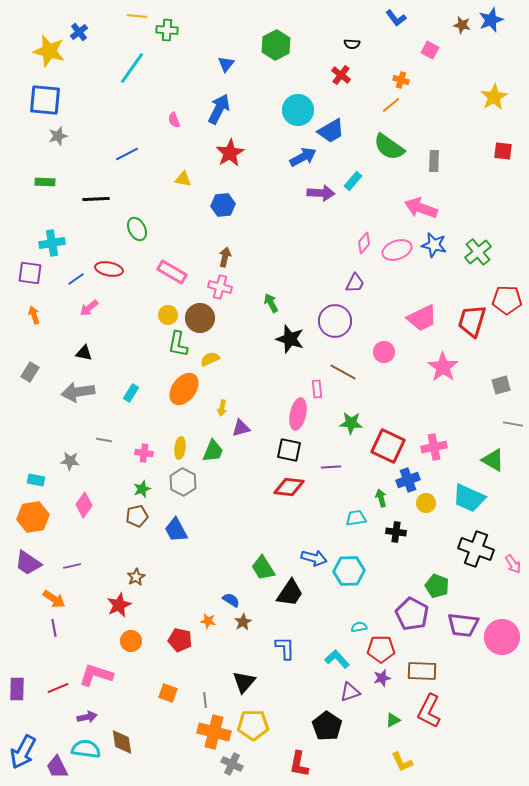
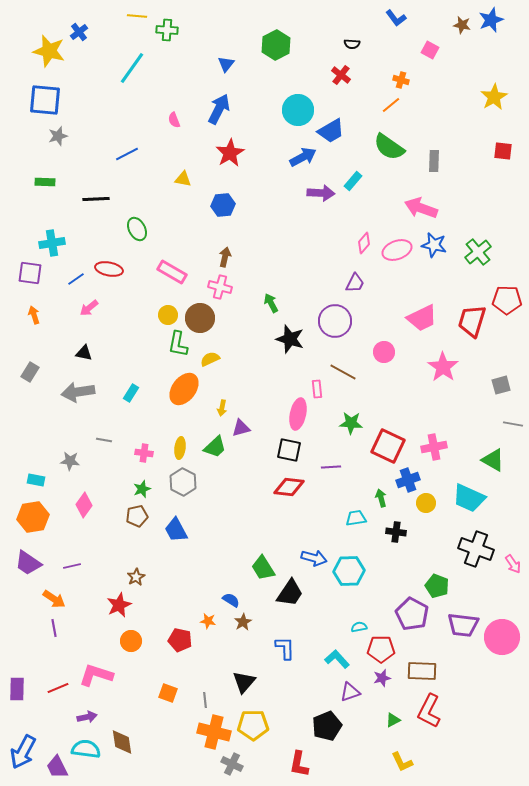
green trapezoid at (213, 451): moved 2 px right, 4 px up; rotated 25 degrees clockwise
black pentagon at (327, 726): rotated 16 degrees clockwise
